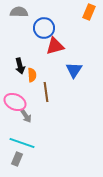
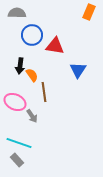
gray semicircle: moved 2 px left, 1 px down
blue circle: moved 12 px left, 7 px down
red triangle: rotated 24 degrees clockwise
black arrow: rotated 21 degrees clockwise
blue triangle: moved 4 px right
orange semicircle: rotated 32 degrees counterclockwise
brown line: moved 2 px left
gray arrow: moved 6 px right
cyan line: moved 3 px left
gray rectangle: moved 1 px down; rotated 64 degrees counterclockwise
